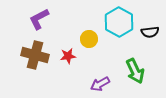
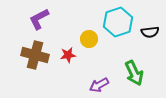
cyan hexagon: moved 1 px left; rotated 12 degrees clockwise
red star: moved 1 px up
green arrow: moved 1 px left, 2 px down
purple arrow: moved 1 px left, 1 px down
